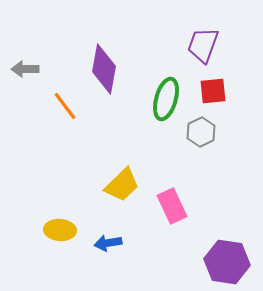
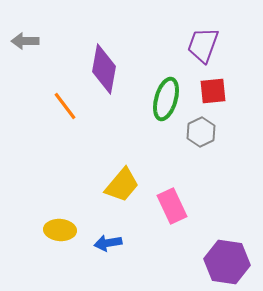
gray arrow: moved 28 px up
yellow trapezoid: rotated 6 degrees counterclockwise
